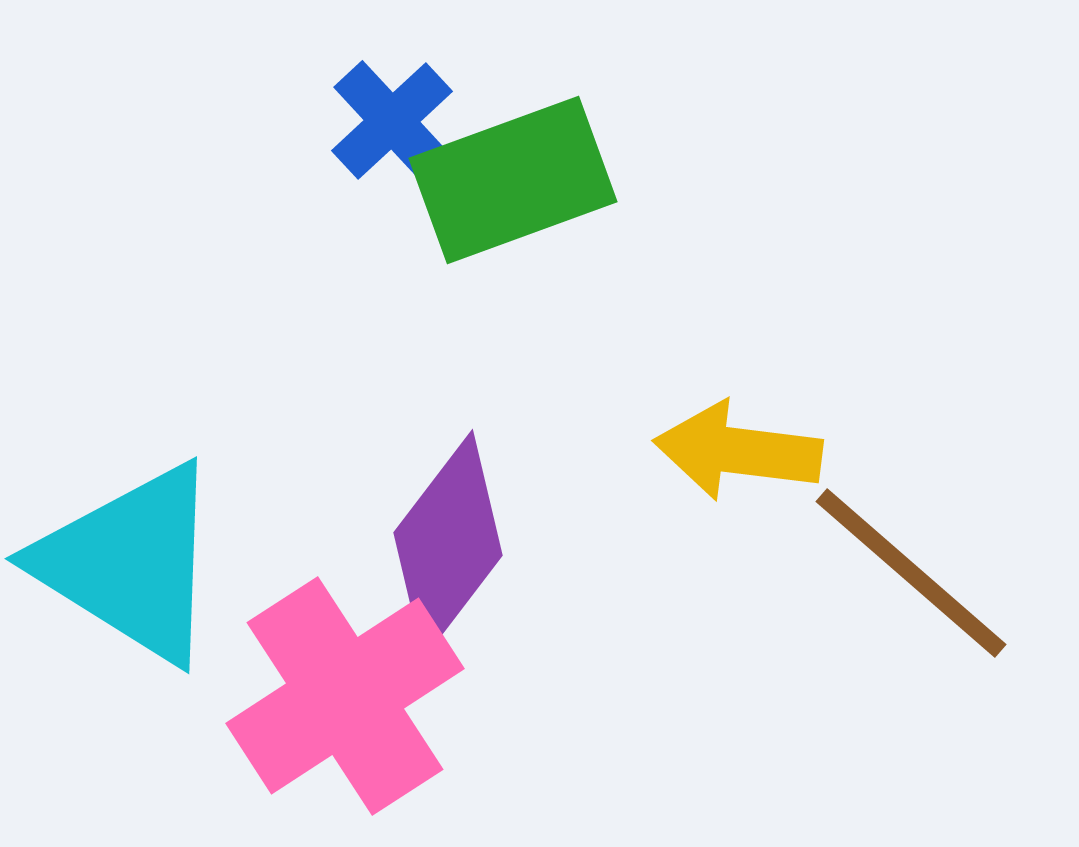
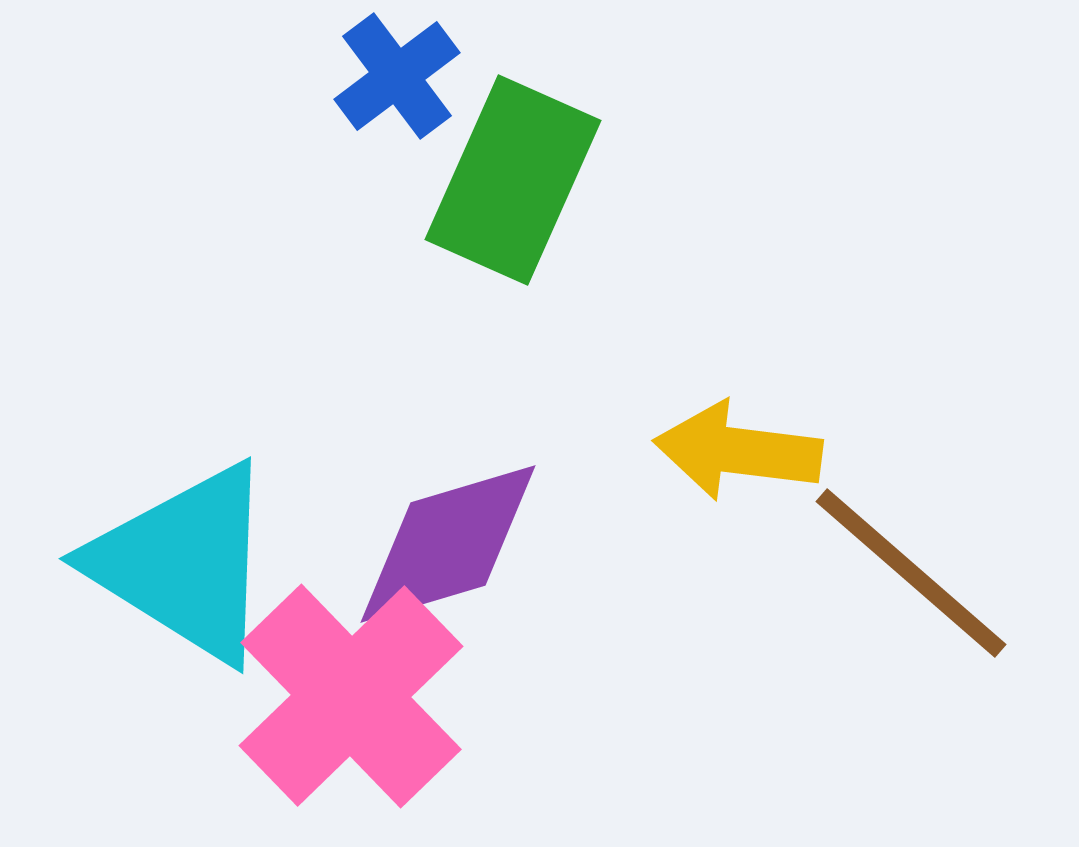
blue cross: moved 5 px right, 45 px up; rotated 6 degrees clockwise
green rectangle: rotated 46 degrees counterclockwise
purple diamond: rotated 36 degrees clockwise
cyan triangle: moved 54 px right
pink cross: moved 6 px right; rotated 11 degrees counterclockwise
